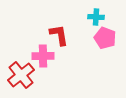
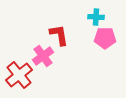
pink pentagon: rotated 20 degrees counterclockwise
pink cross: rotated 35 degrees counterclockwise
red cross: moved 2 px left
